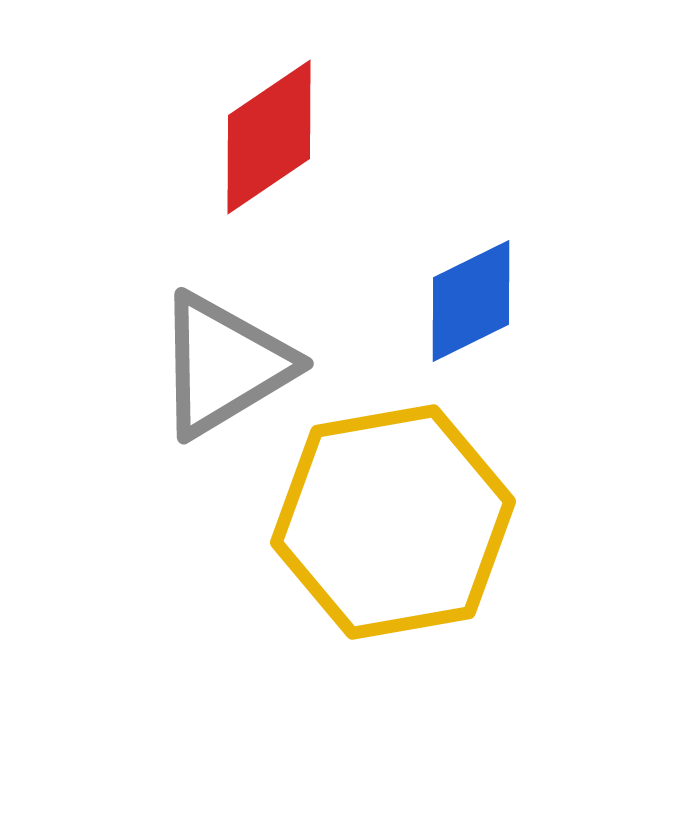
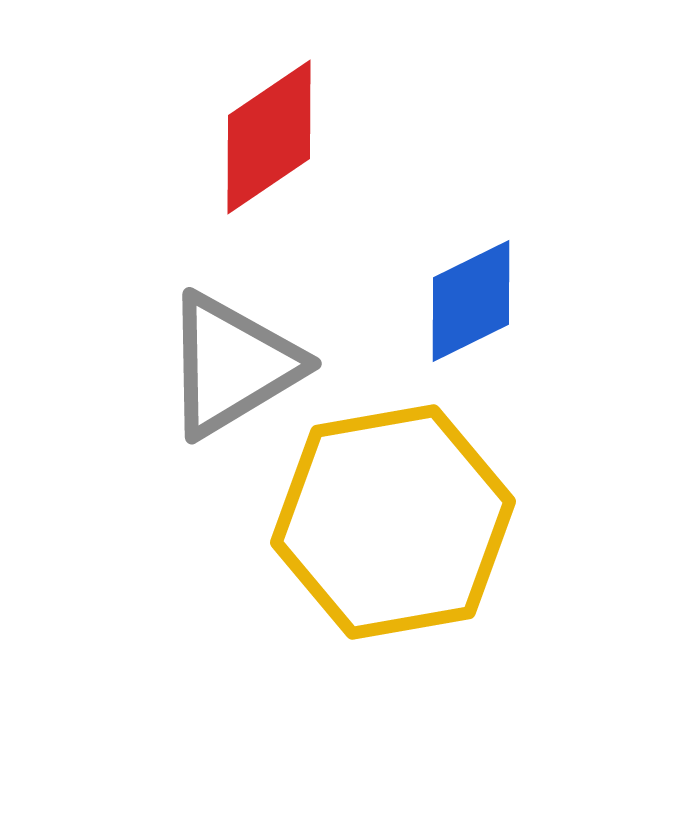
gray triangle: moved 8 px right
